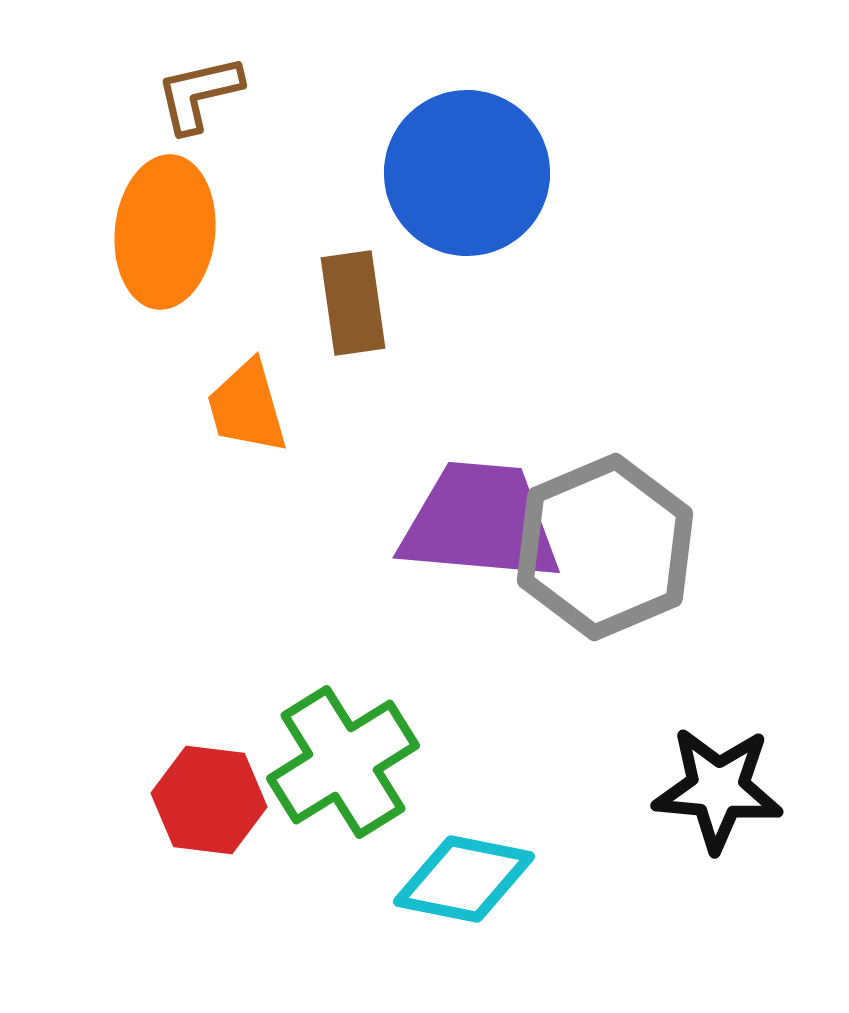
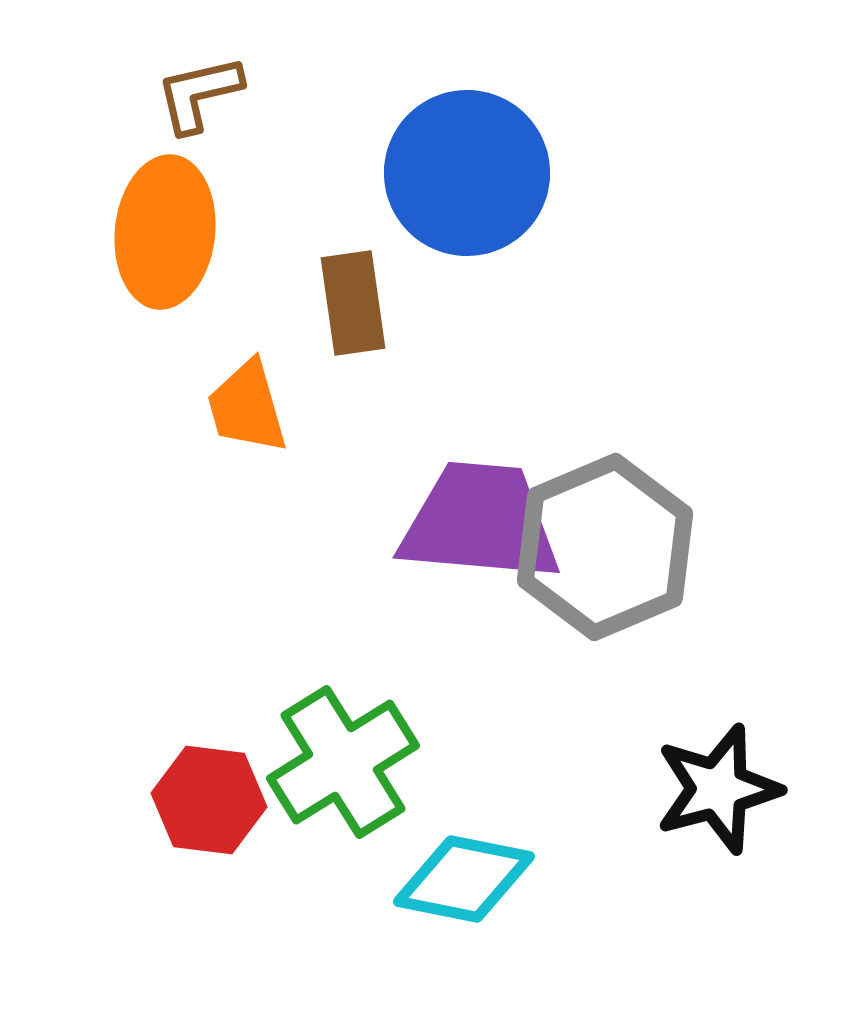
black star: rotated 20 degrees counterclockwise
